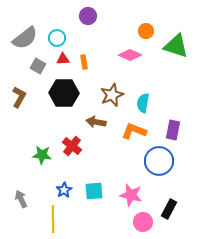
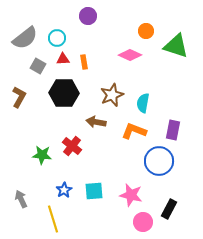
yellow line: rotated 16 degrees counterclockwise
